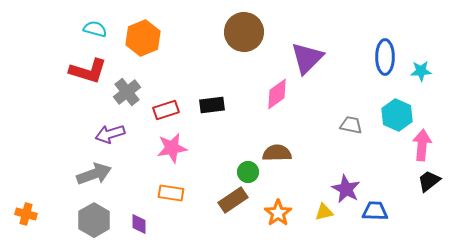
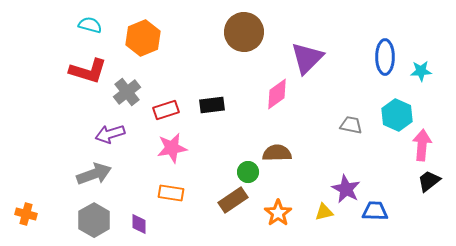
cyan semicircle: moved 5 px left, 4 px up
